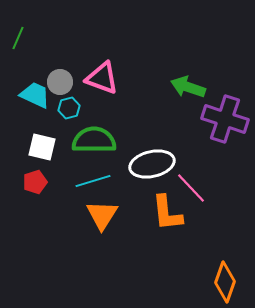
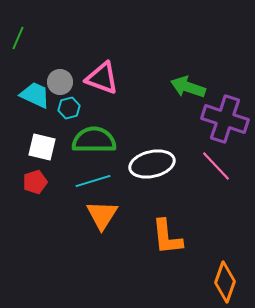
pink line: moved 25 px right, 22 px up
orange L-shape: moved 24 px down
